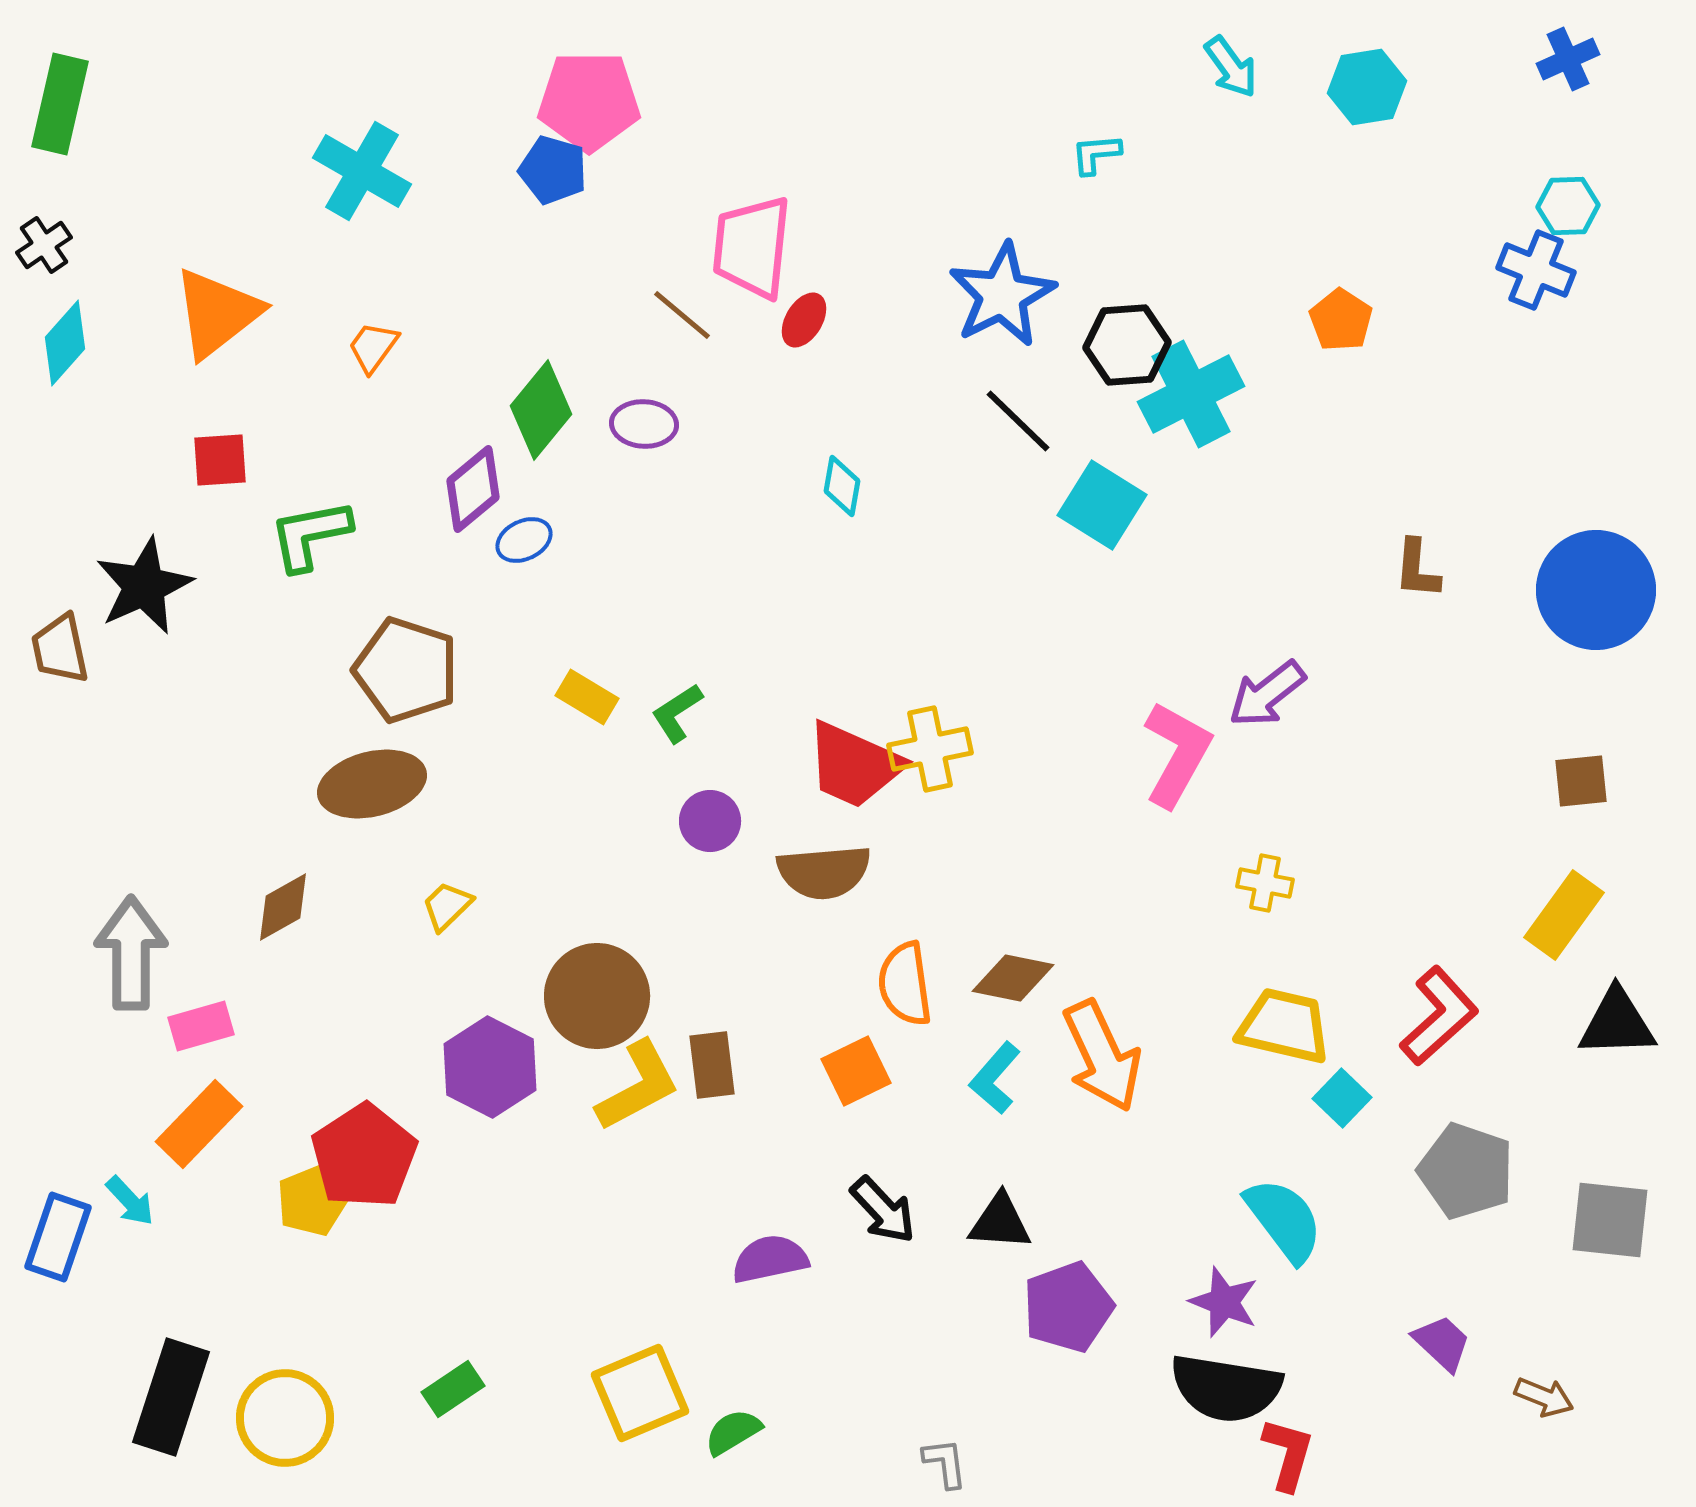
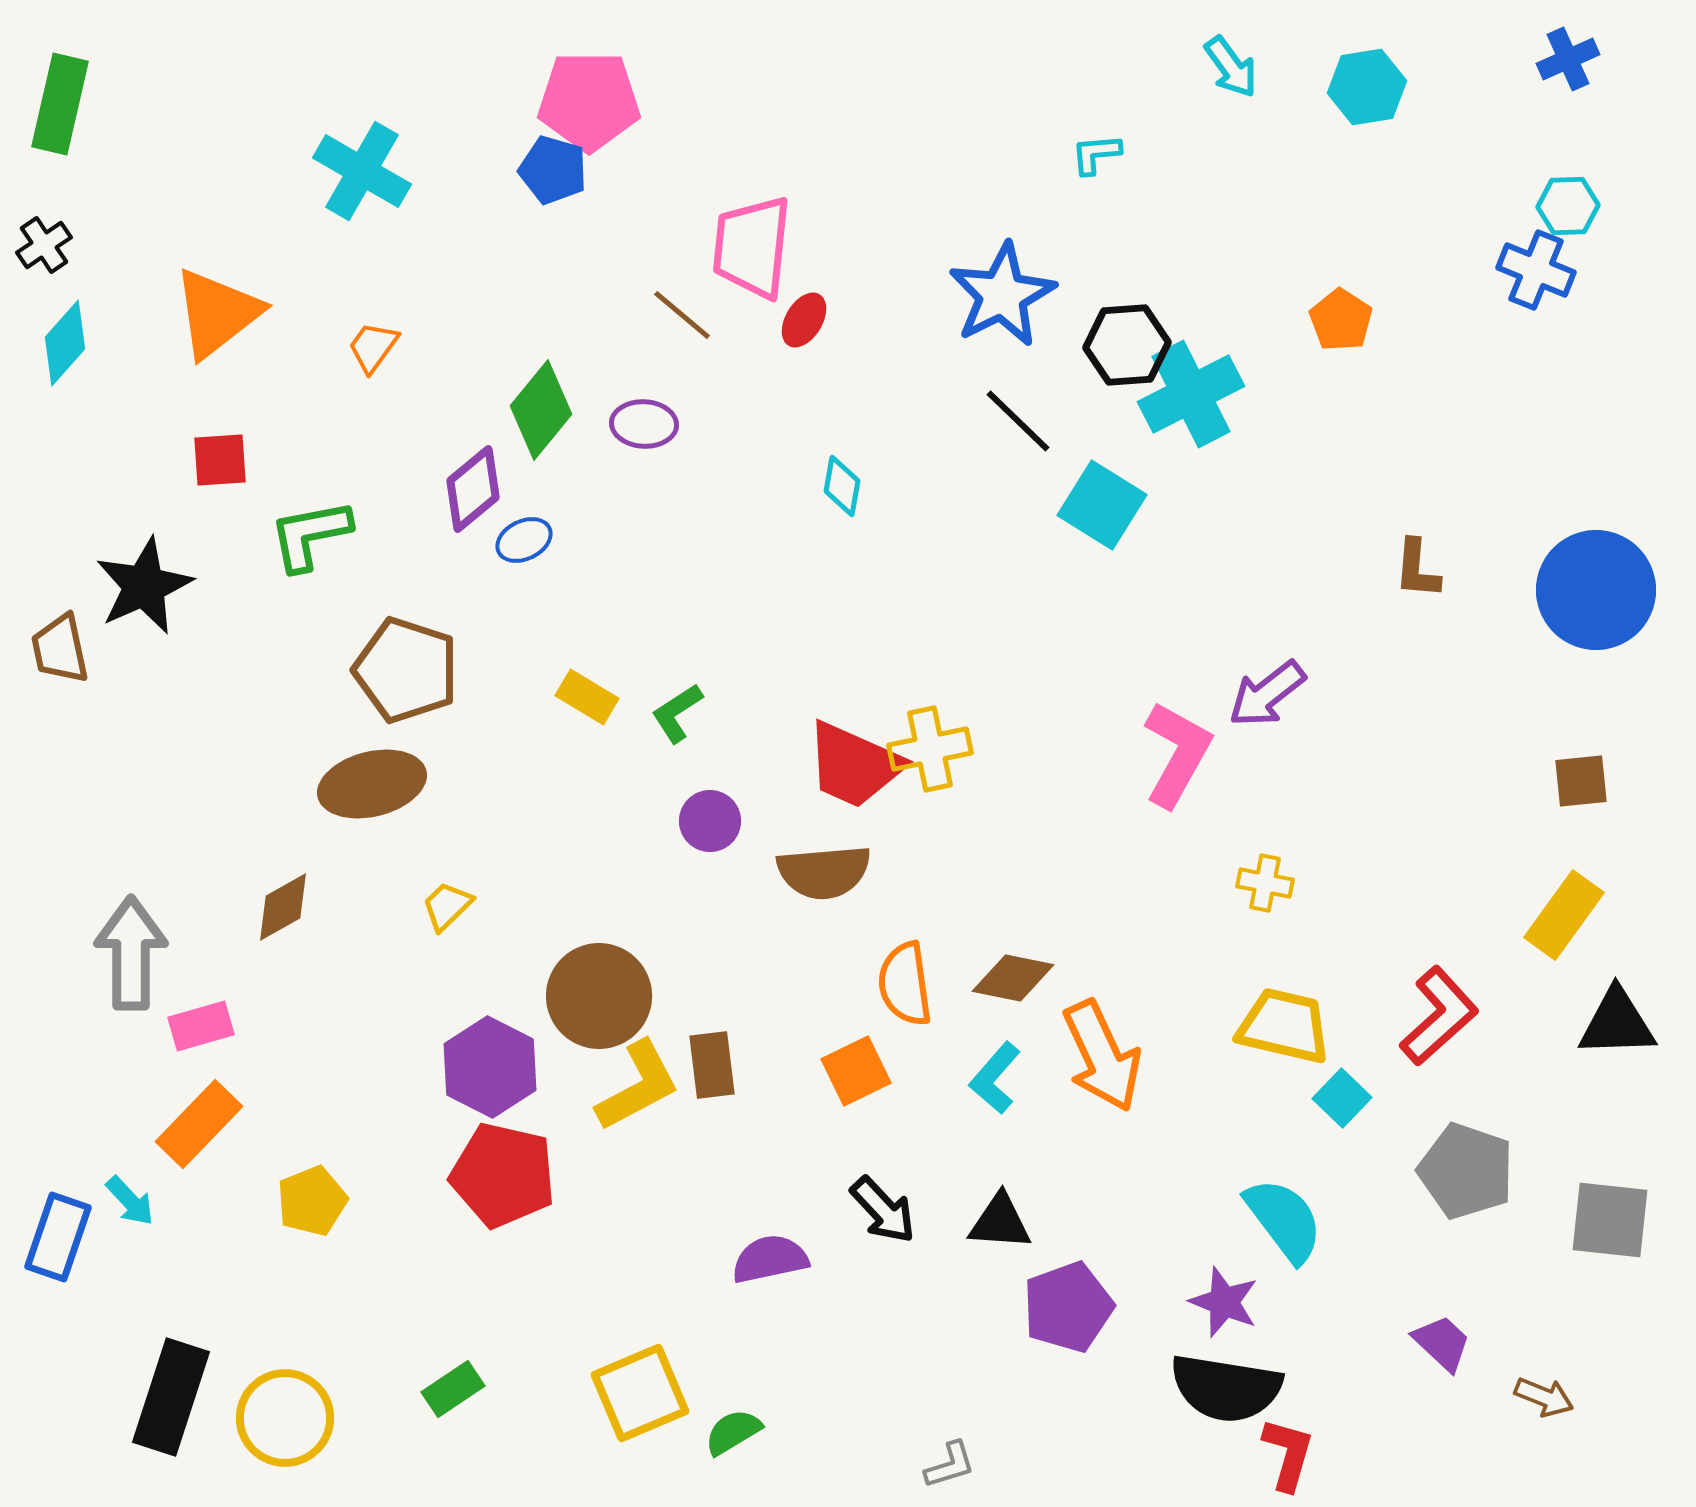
brown circle at (597, 996): moved 2 px right
red pentagon at (364, 1156): moved 139 px right, 19 px down; rotated 26 degrees counterclockwise
gray L-shape at (945, 1463): moved 5 px right, 2 px down; rotated 80 degrees clockwise
